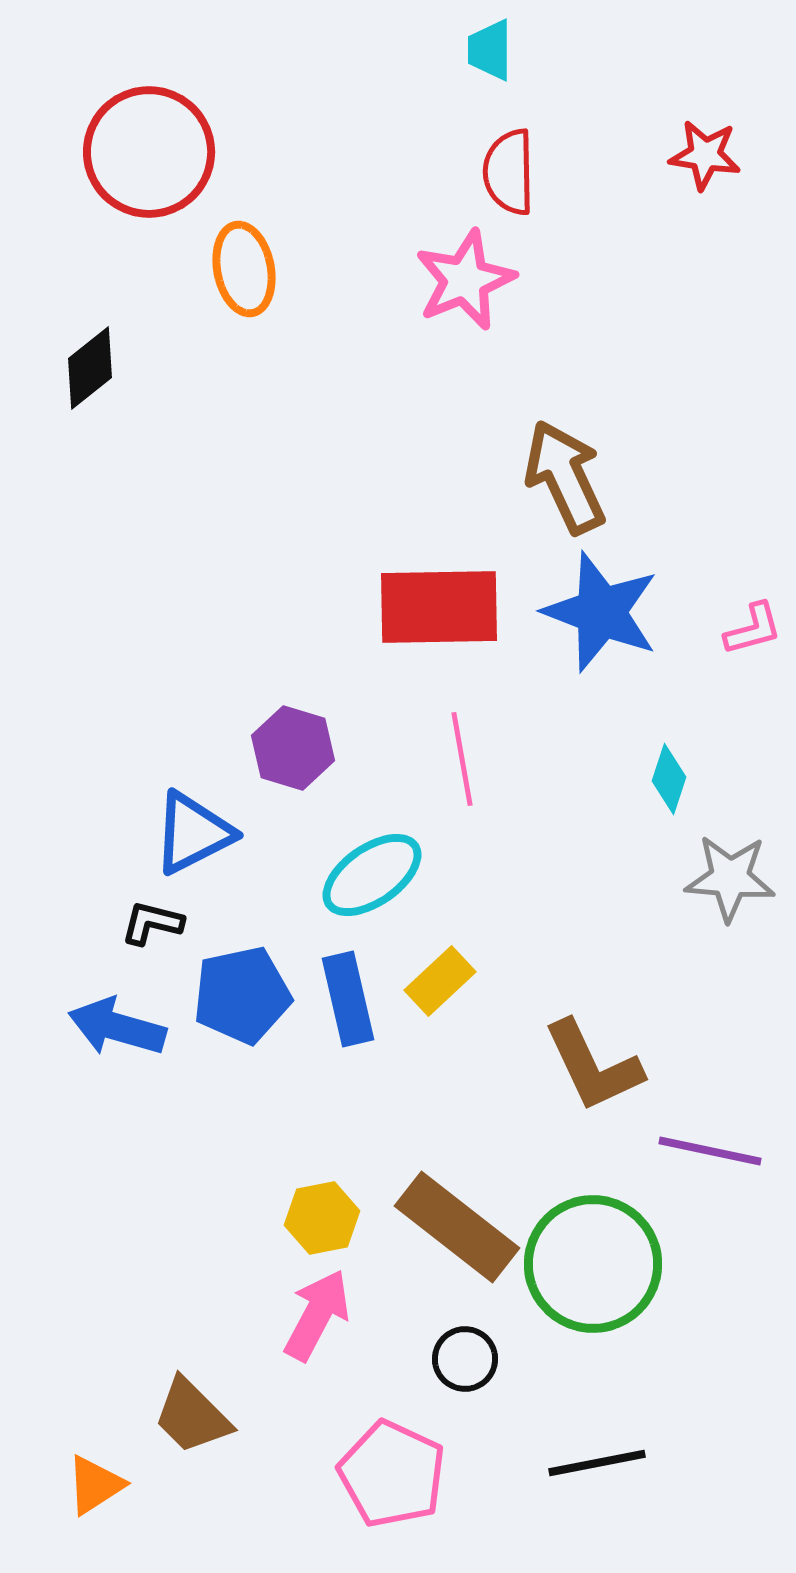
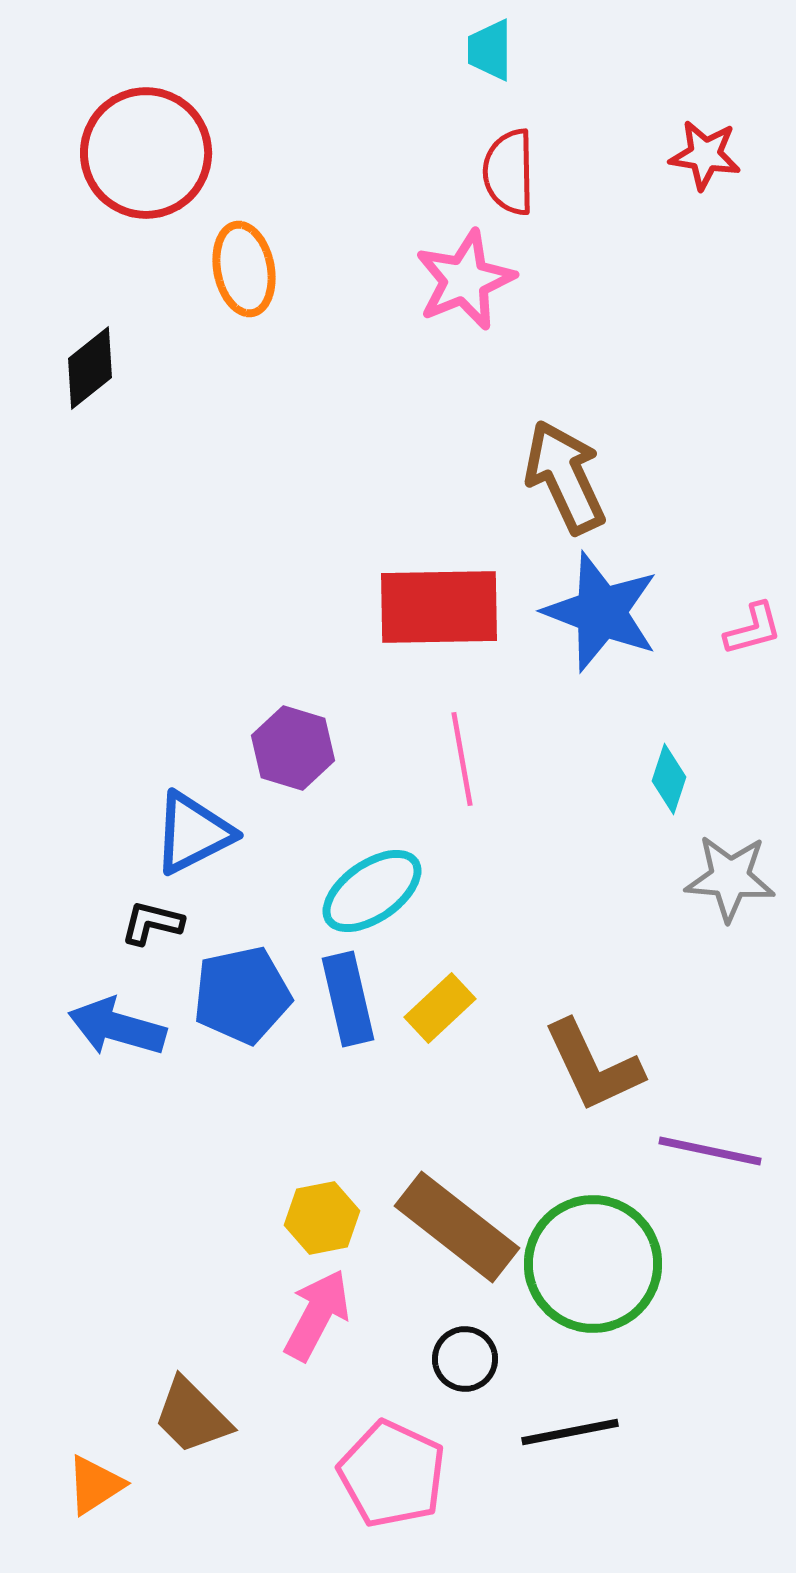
red circle: moved 3 px left, 1 px down
cyan ellipse: moved 16 px down
yellow rectangle: moved 27 px down
black line: moved 27 px left, 31 px up
